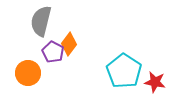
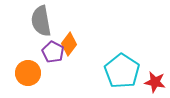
gray semicircle: rotated 24 degrees counterclockwise
cyan pentagon: moved 2 px left
